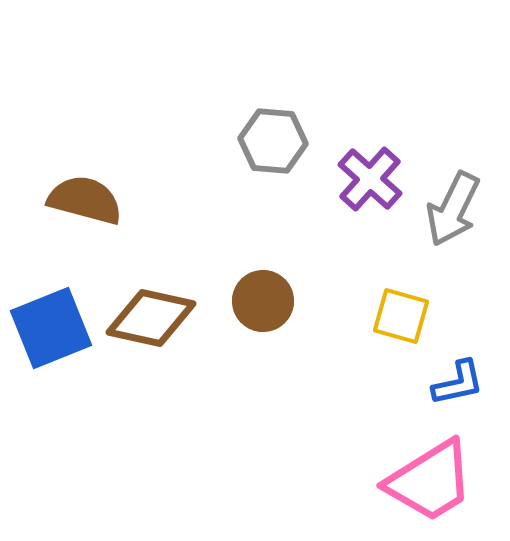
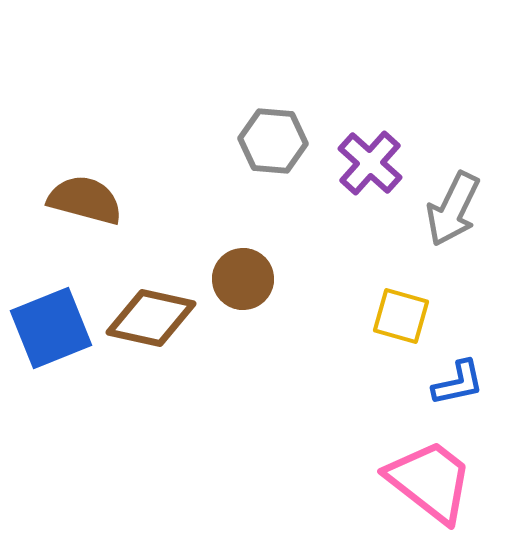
purple cross: moved 16 px up
brown circle: moved 20 px left, 22 px up
pink trapezoid: rotated 110 degrees counterclockwise
